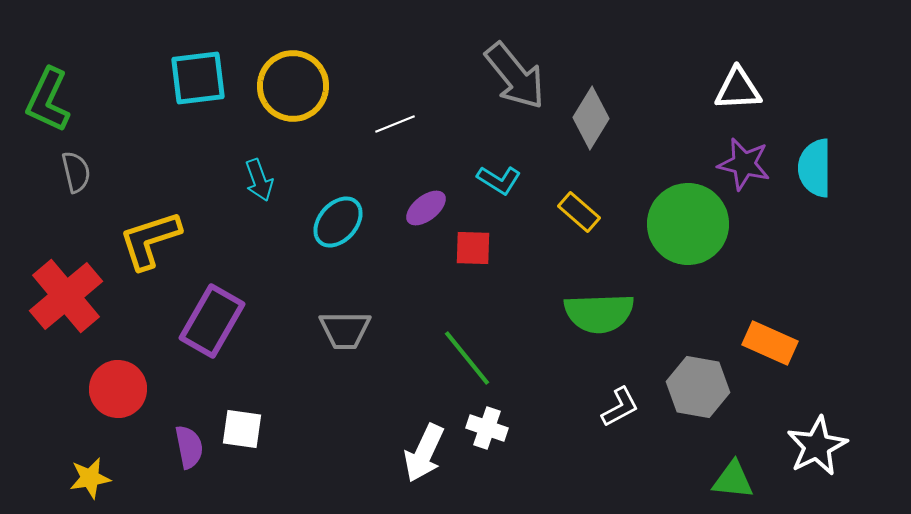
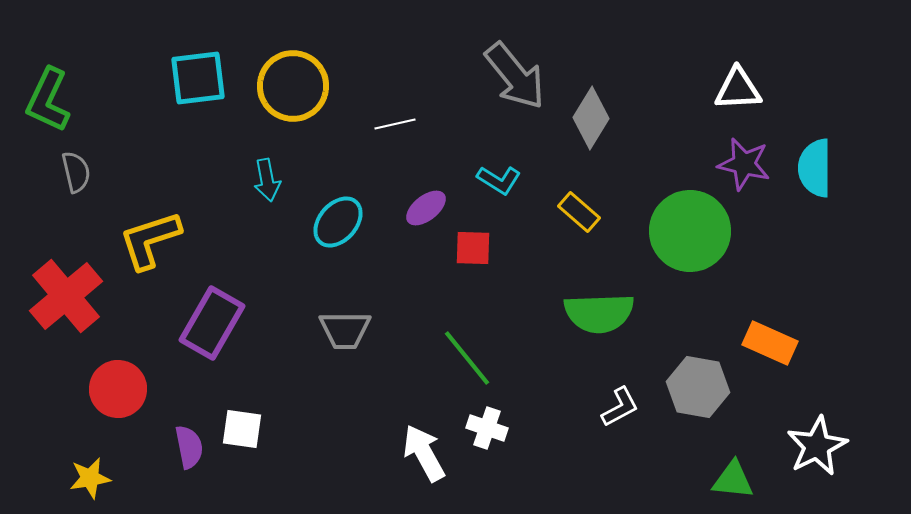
white line: rotated 9 degrees clockwise
cyan arrow: moved 8 px right; rotated 9 degrees clockwise
green circle: moved 2 px right, 7 px down
purple rectangle: moved 2 px down
white arrow: rotated 126 degrees clockwise
